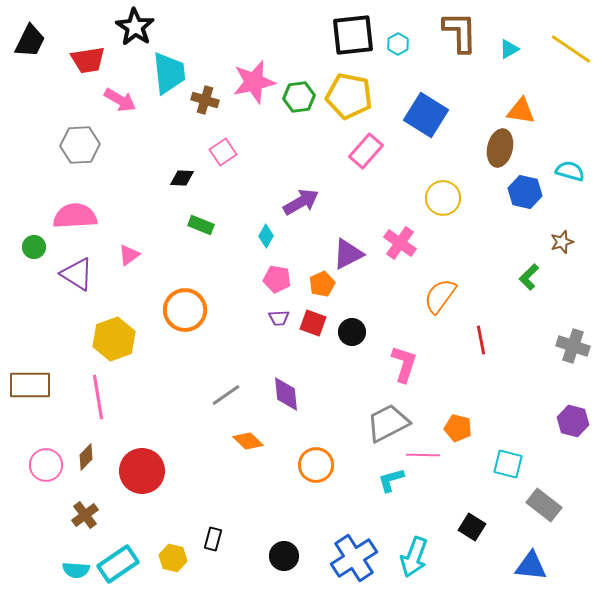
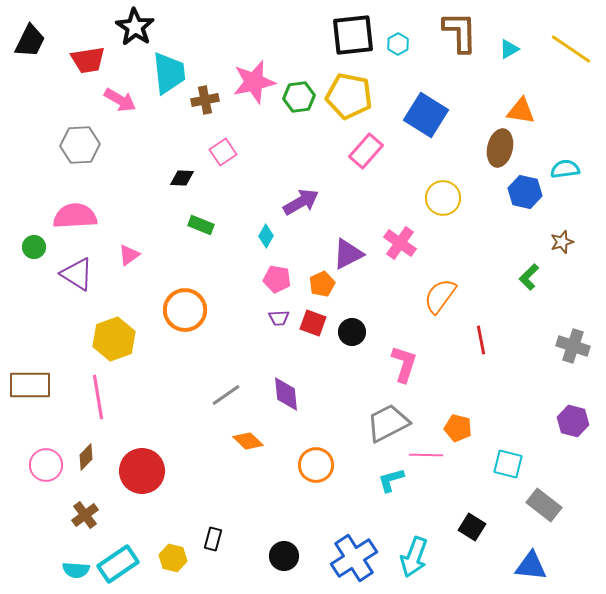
brown cross at (205, 100): rotated 28 degrees counterclockwise
cyan semicircle at (570, 171): moved 5 px left, 2 px up; rotated 24 degrees counterclockwise
pink line at (423, 455): moved 3 px right
